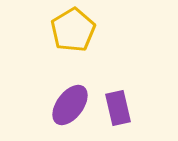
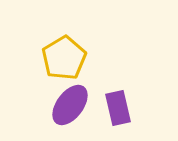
yellow pentagon: moved 9 px left, 28 px down
